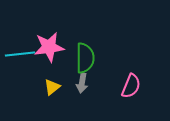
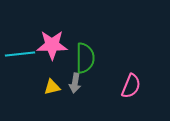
pink star: moved 3 px right, 2 px up; rotated 8 degrees clockwise
gray arrow: moved 7 px left
yellow triangle: rotated 24 degrees clockwise
